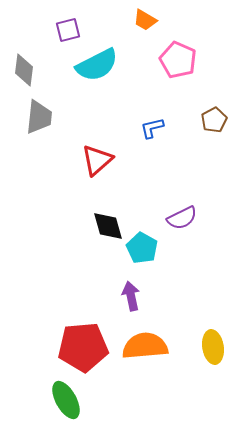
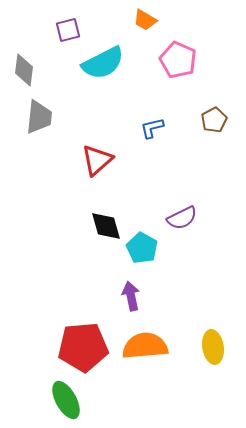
cyan semicircle: moved 6 px right, 2 px up
black diamond: moved 2 px left
